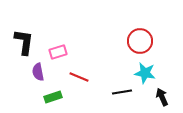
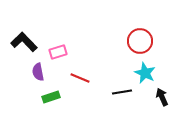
black L-shape: rotated 52 degrees counterclockwise
cyan star: rotated 15 degrees clockwise
red line: moved 1 px right, 1 px down
green rectangle: moved 2 px left
